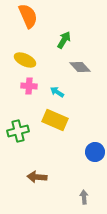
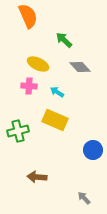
green arrow: rotated 78 degrees counterclockwise
yellow ellipse: moved 13 px right, 4 px down
blue circle: moved 2 px left, 2 px up
gray arrow: moved 1 px down; rotated 40 degrees counterclockwise
